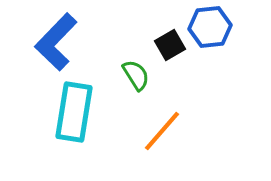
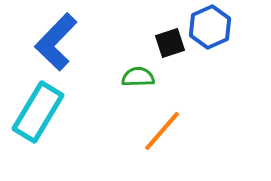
blue hexagon: rotated 18 degrees counterclockwise
black square: moved 2 px up; rotated 12 degrees clockwise
green semicircle: moved 2 px right, 2 px down; rotated 60 degrees counterclockwise
cyan rectangle: moved 36 px left; rotated 22 degrees clockwise
